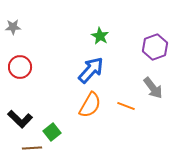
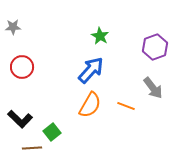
red circle: moved 2 px right
